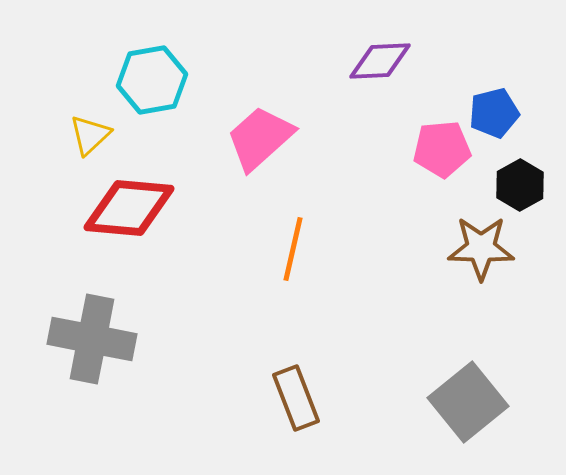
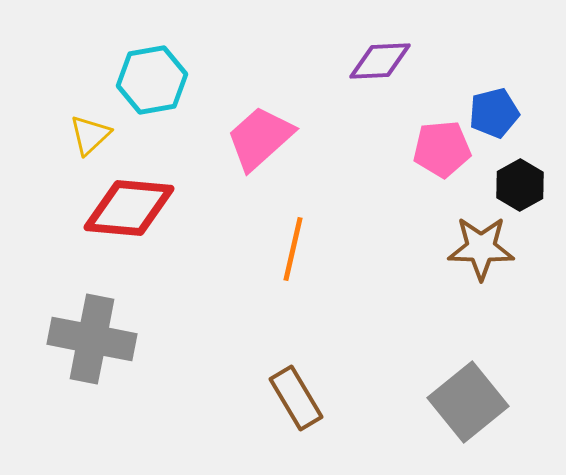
brown rectangle: rotated 10 degrees counterclockwise
